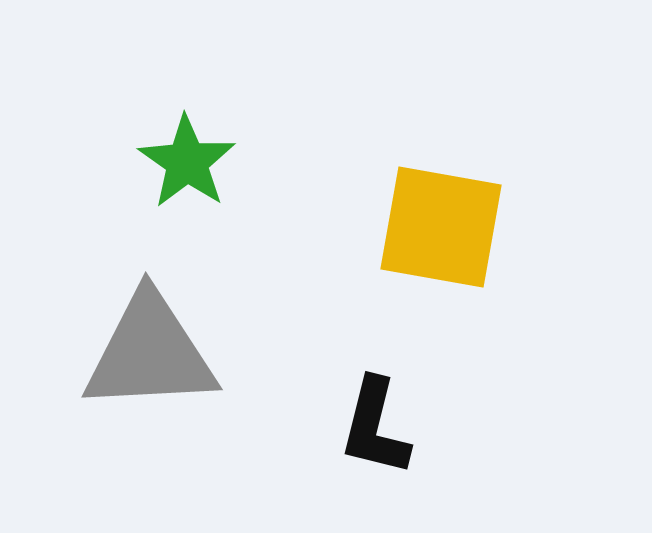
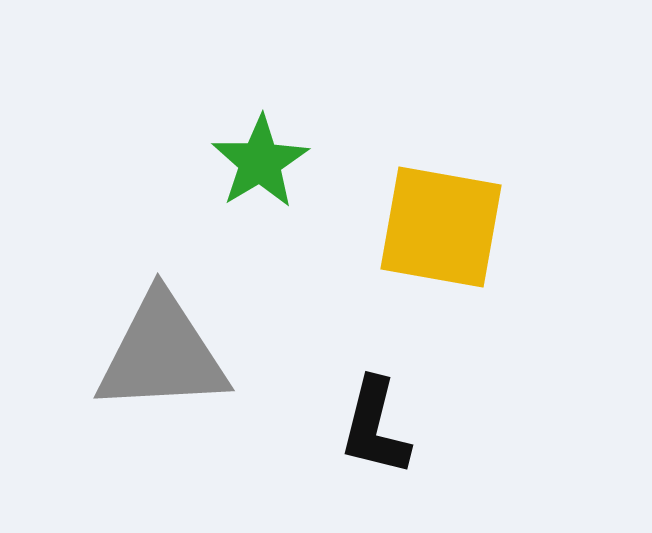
green star: moved 73 px right; rotated 6 degrees clockwise
gray triangle: moved 12 px right, 1 px down
